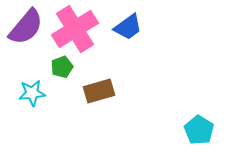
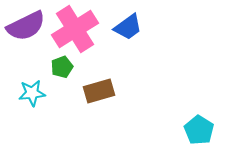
purple semicircle: moved 1 px up; rotated 24 degrees clockwise
